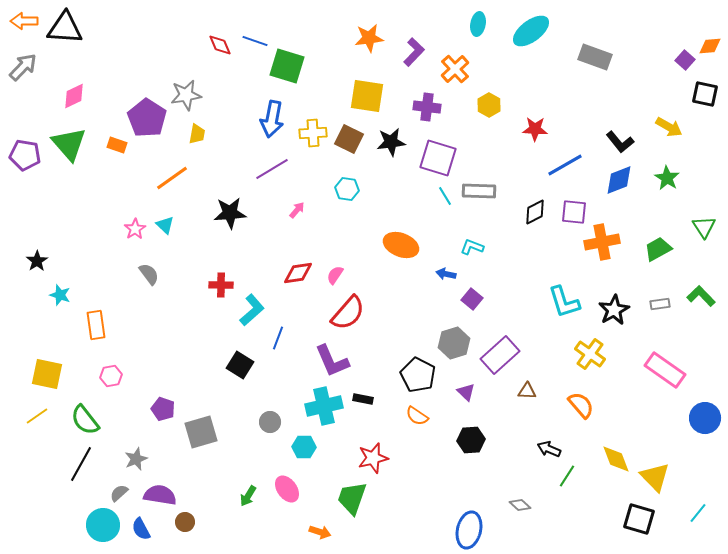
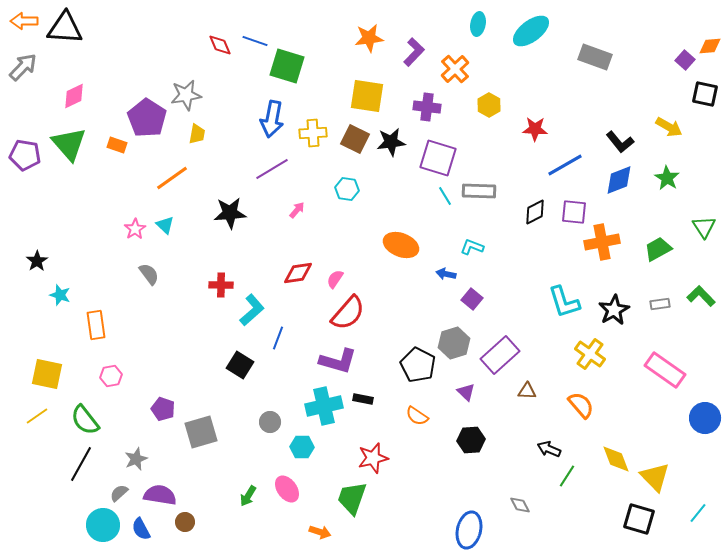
brown square at (349, 139): moved 6 px right
pink semicircle at (335, 275): moved 4 px down
purple L-shape at (332, 361): moved 6 px right; rotated 51 degrees counterclockwise
black pentagon at (418, 375): moved 10 px up
cyan hexagon at (304, 447): moved 2 px left
gray diamond at (520, 505): rotated 20 degrees clockwise
